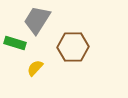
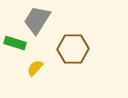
brown hexagon: moved 2 px down
